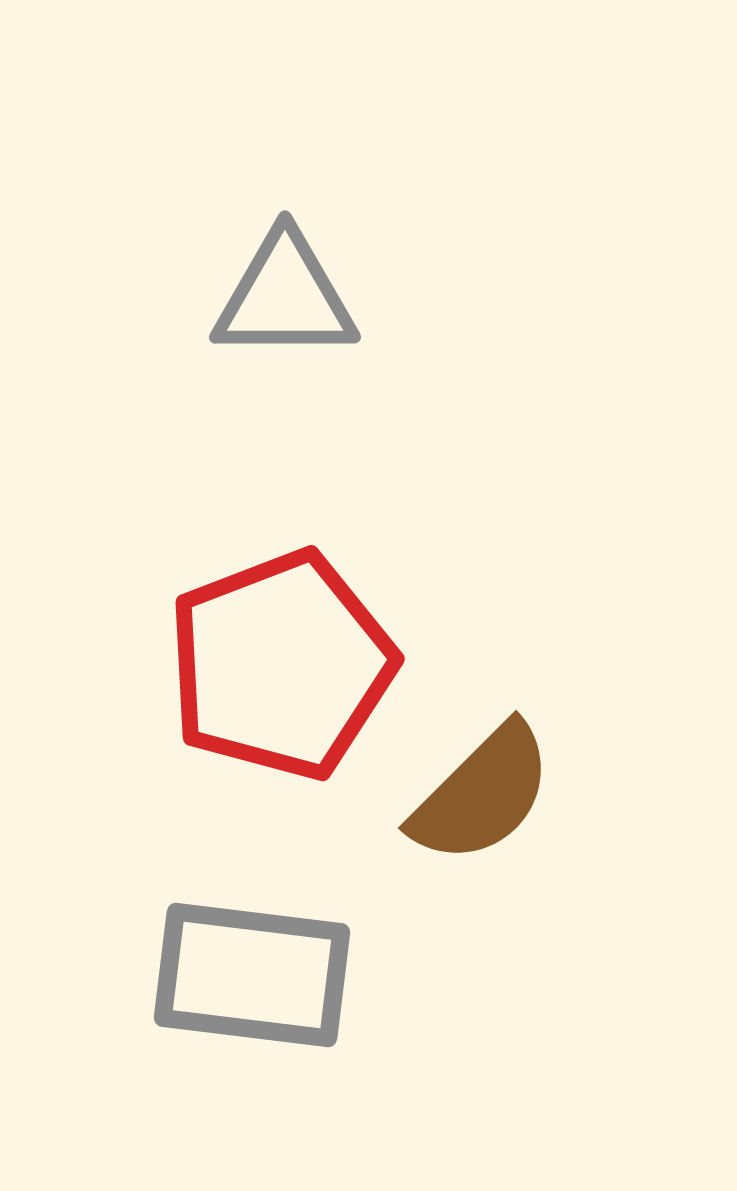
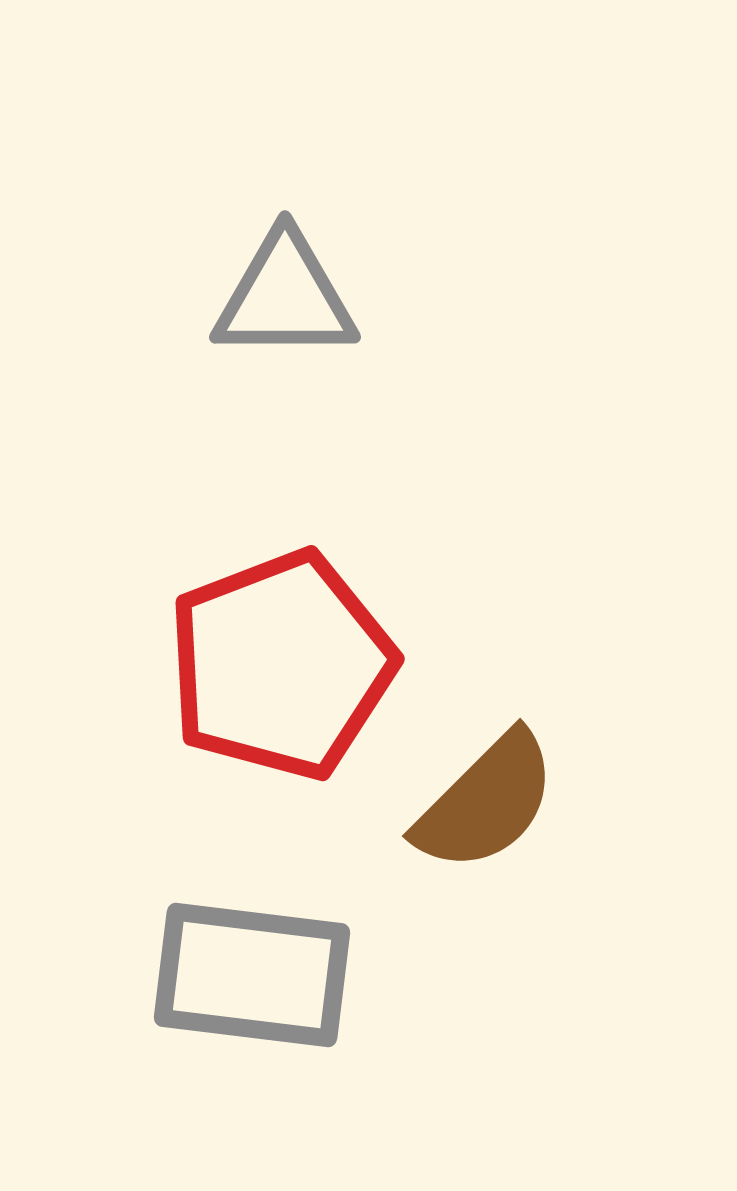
brown semicircle: moved 4 px right, 8 px down
